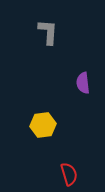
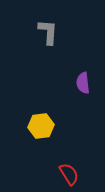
yellow hexagon: moved 2 px left, 1 px down
red semicircle: rotated 15 degrees counterclockwise
